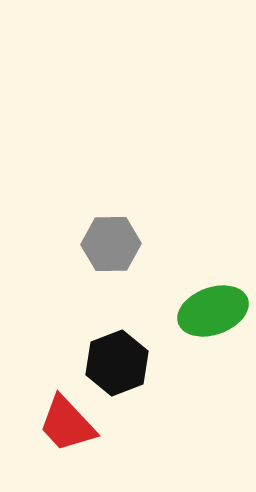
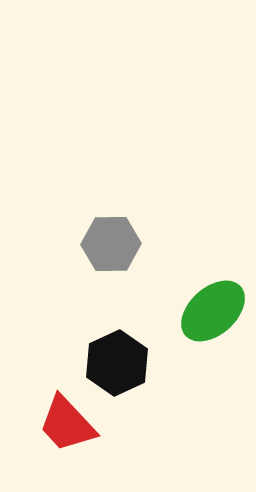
green ellipse: rotated 22 degrees counterclockwise
black hexagon: rotated 4 degrees counterclockwise
